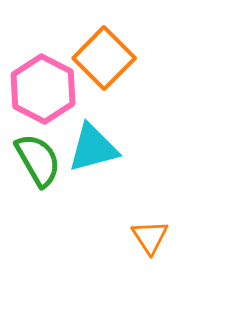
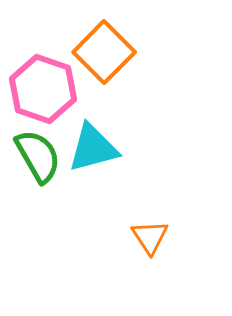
orange square: moved 6 px up
pink hexagon: rotated 8 degrees counterclockwise
green semicircle: moved 4 px up
